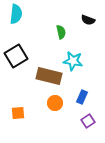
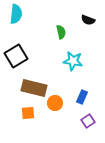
brown rectangle: moved 15 px left, 12 px down
orange square: moved 10 px right
